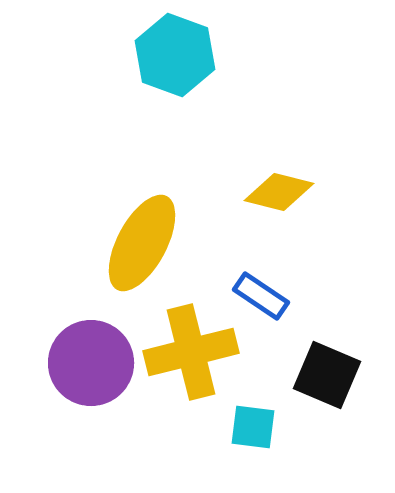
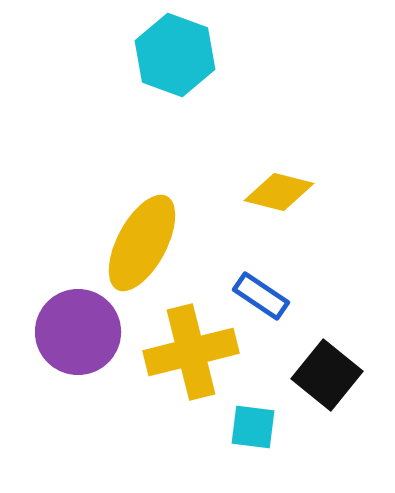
purple circle: moved 13 px left, 31 px up
black square: rotated 16 degrees clockwise
